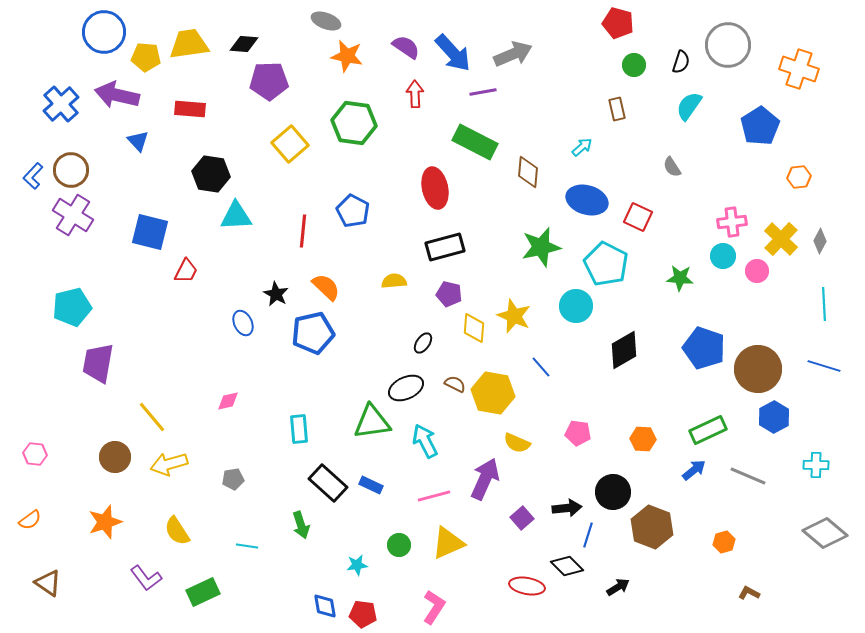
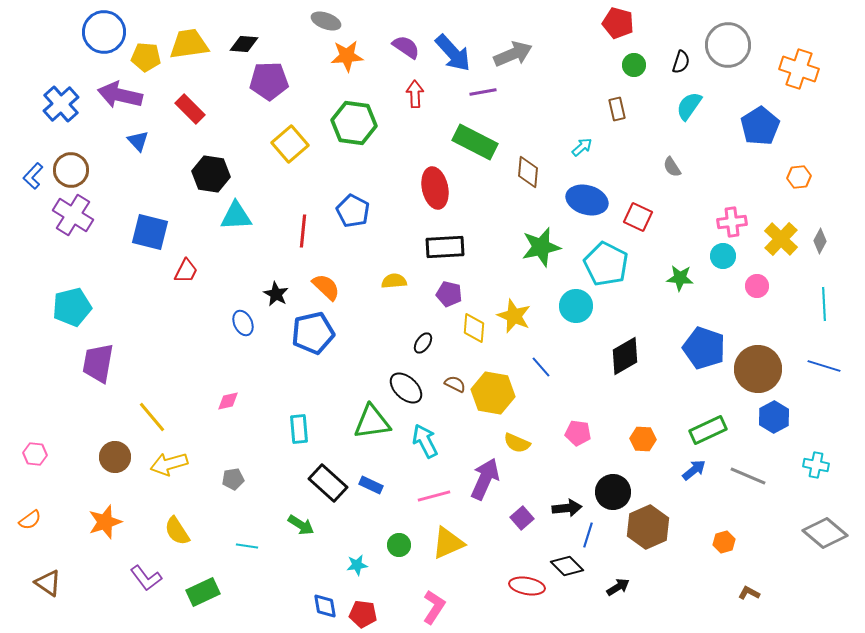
orange star at (347, 56): rotated 16 degrees counterclockwise
purple arrow at (117, 95): moved 3 px right
red rectangle at (190, 109): rotated 40 degrees clockwise
black rectangle at (445, 247): rotated 12 degrees clockwise
pink circle at (757, 271): moved 15 px down
black diamond at (624, 350): moved 1 px right, 6 px down
black ellipse at (406, 388): rotated 68 degrees clockwise
cyan cross at (816, 465): rotated 10 degrees clockwise
green arrow at (301, 525): rotated 40 degrees counterclockwise
brown hexagon at (652, 527): moved 4 px left; rotated 15 degrees clockwise
